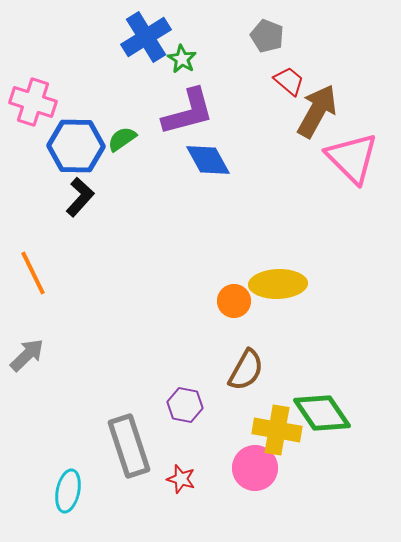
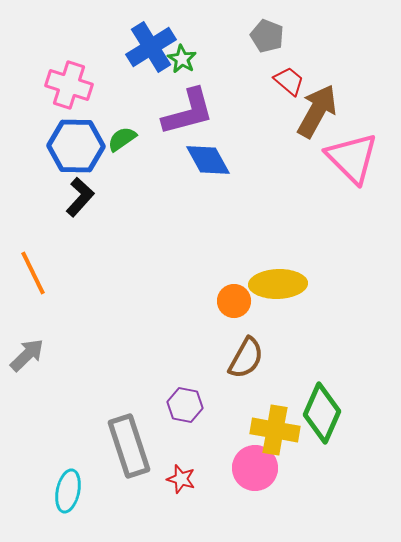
blue cross: moved 5 px right, 10 px down
pink cross: moved 36 px right, 17 px up
brown semicircle: moved 12 px up
green diamond: rotated 58 degrees clockwise
yellow cross: moved 2 px left
